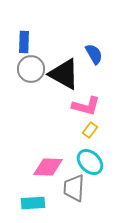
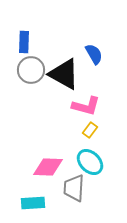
gray circle: moved 1 px down
